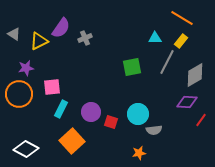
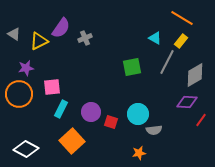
cyan triangle: rotated 32 degrees clockwise
